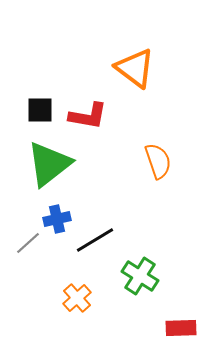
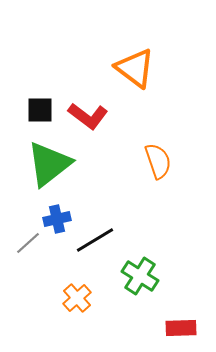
red L-shape: rotated 27 degrees clockwise
